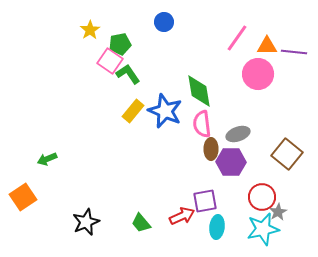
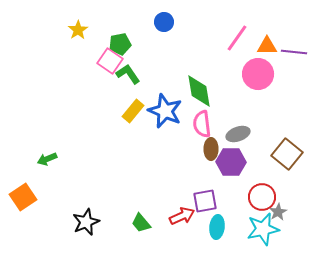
yellow star: moved 12 px left
